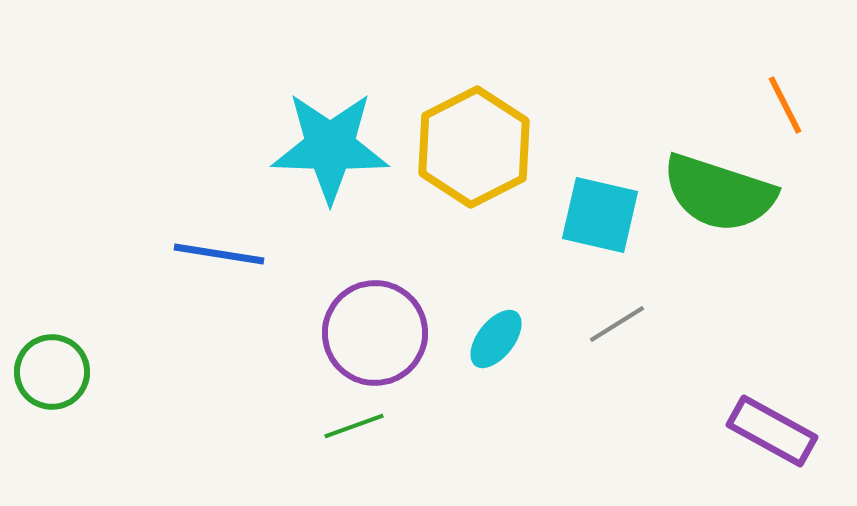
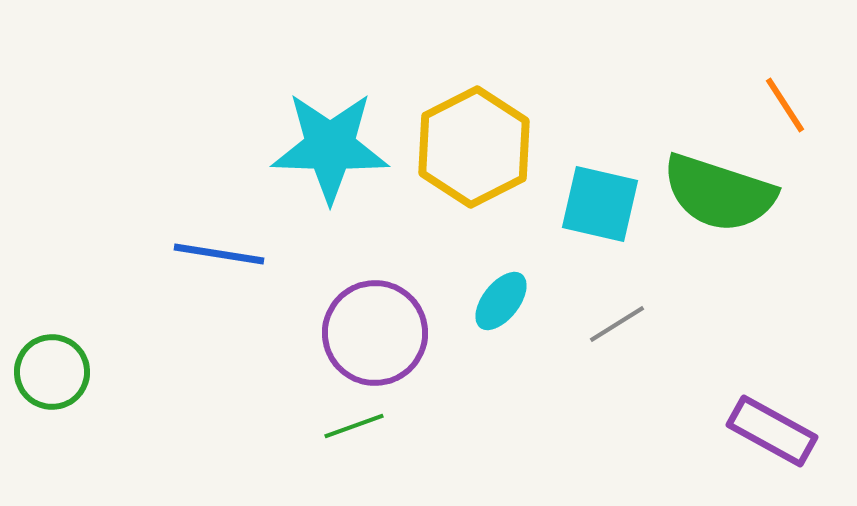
orange line: rotated 6 degrees counterclockwise
cyan square: moved 11 px up
cyan ellipse: moved 5 px right, 38 px up
